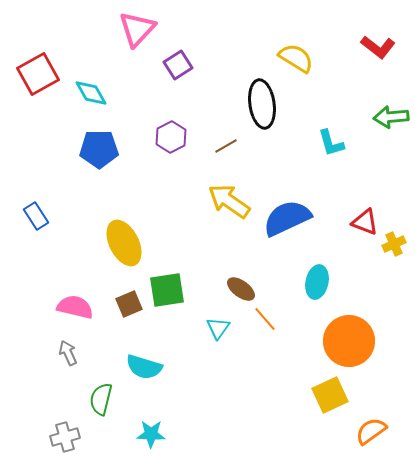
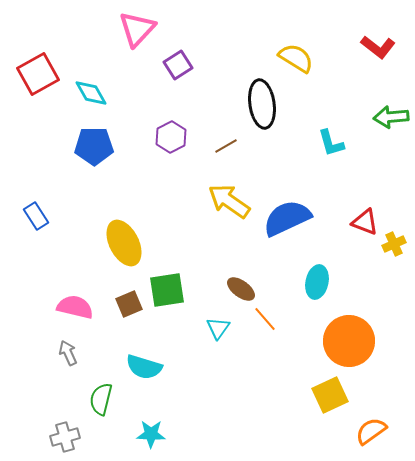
blue pentagon: moved 5 px left, 3 px up
